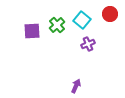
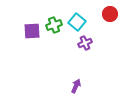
cyan square: moved 5 px left, 2 px down
green cross: moved 3 px left; rotated 21 degrees clockwise
purple cross: moved 3 px left, 1 px up
